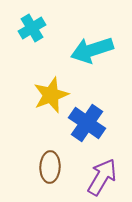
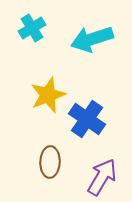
cyan arrow: moved 11 px up
yellow star: moved 3 px left
blue cross: moved 4 px up
brown ellipse: moved 5 px up
